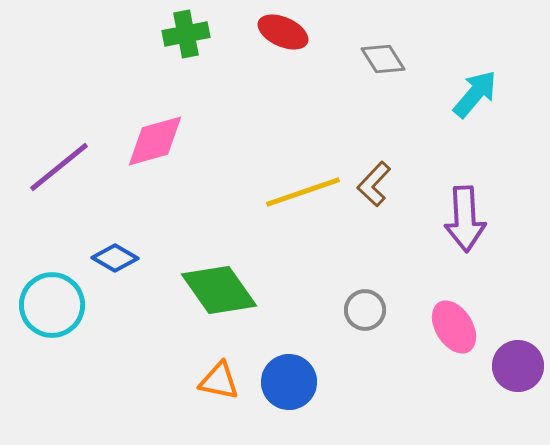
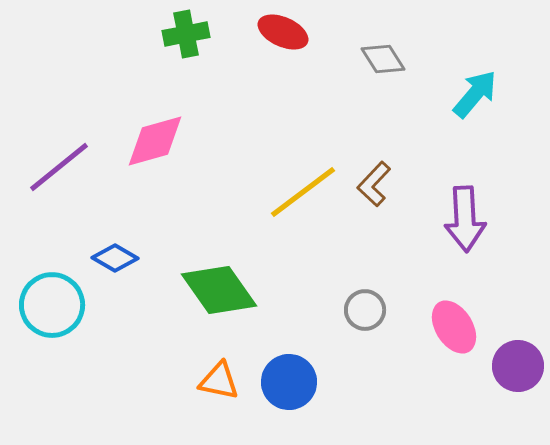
yellow line: rotated 18 degrees counterclockwise
